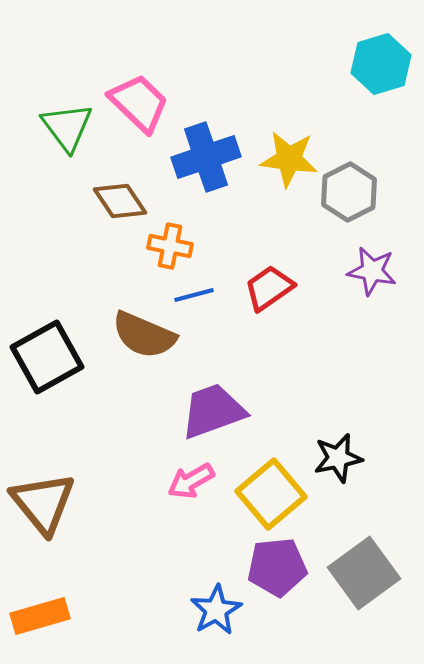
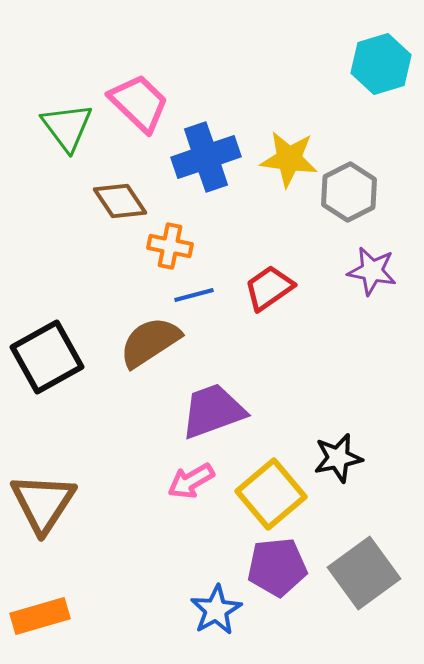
brown semicircle: moved 6 px right, 7 px down; rotated 124 degrees clockwise
brown triangle: rotated 12 degrees clockwise
